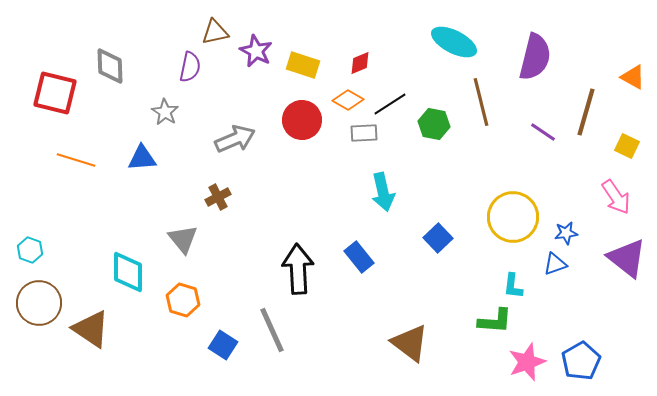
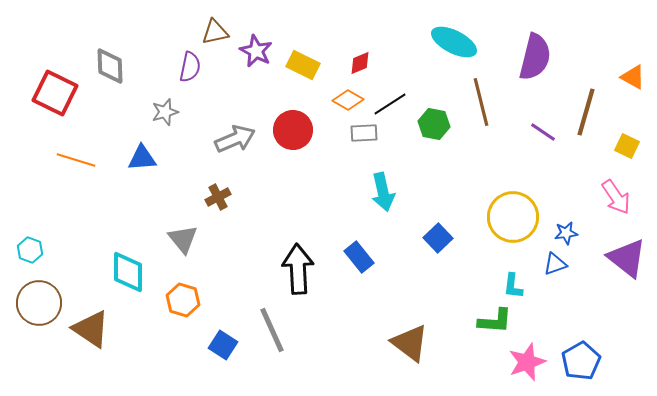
yellow rectangle at (303, 65): rotated 8 degrees clockwise
red square at (55, 93): rotated 12 degrees clockwise
gray star at (165, 112): rotated 24 degrees clockwise
red circle at (302, 120): moved 9 px left, 10 px down
